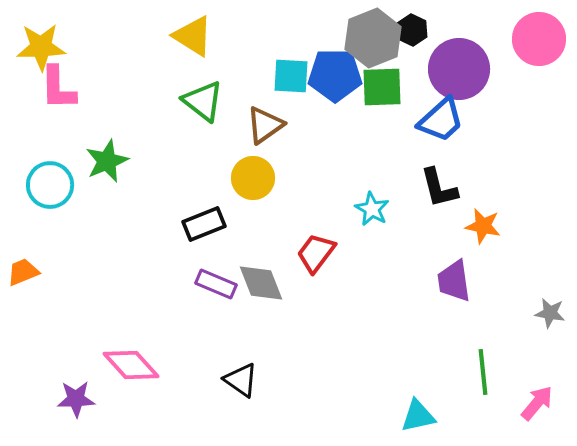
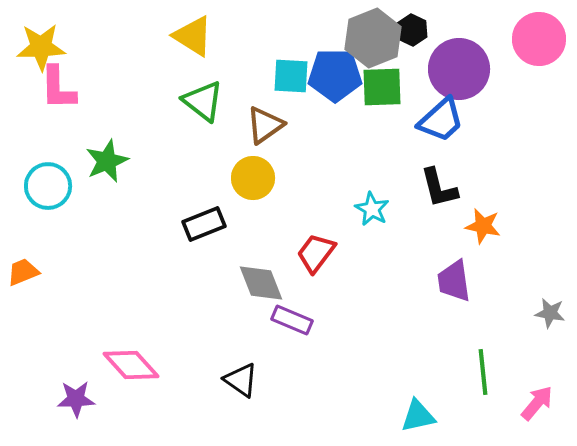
cyan circle: moved 2 px left, 1 px down
purple rectangle: moved 76 px right, 36 px down
